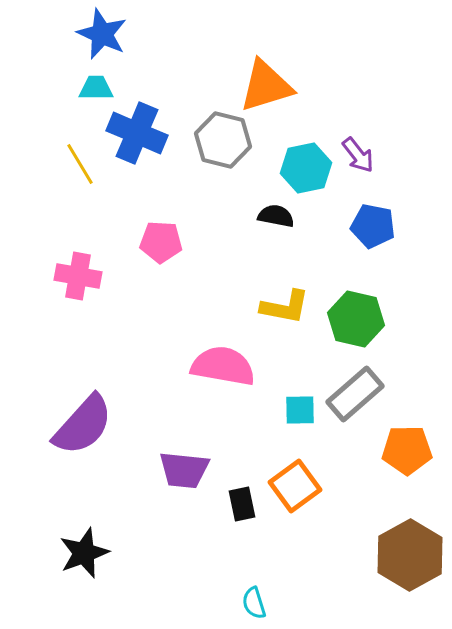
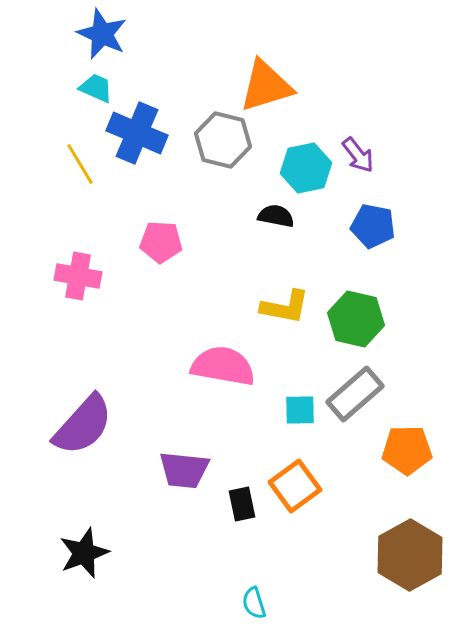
cyan trapezoid: rotated 24 degrees clockwise
